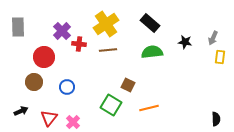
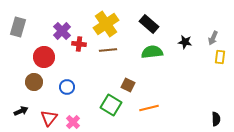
black rectangle: moved 1 px left, 1 px down
gray rectangle: rotated 18 degrees clockwise
